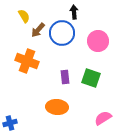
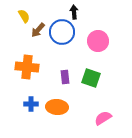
blue circle: moved 1 px up
orange cross: moved 6 px down; rotated 15 degrees counterclockwise
blue cross: moved 21 px right, 19 px up; rotated 16 degrees clockwise
